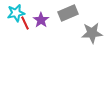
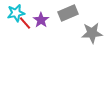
red line: rotated 16 degrees counterclockwise
